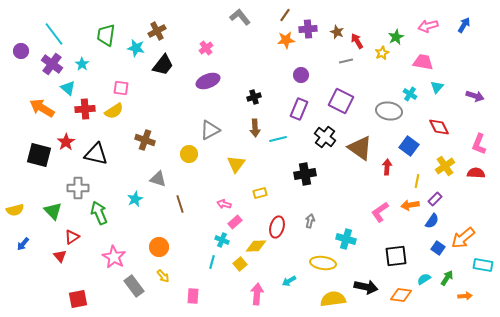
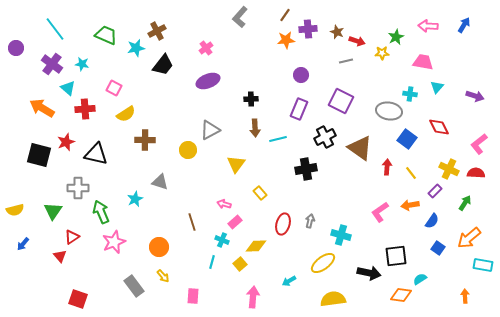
gray L-shape at (240, 17): rotated 100 degrees counterclockwise
pink arrow at (428, 26): rotated 18 degrees clockwise
cyan line at (54, 34): moved 1 px right, 5 px up
green trapezoid at (106, 35): rotated 105 degrees clockwise
red arrow at (357, 41): rotated 140 degrees clockwise
cyan star at (136, 48): rotated 24 degrees counterclockwise
purple circle at (21, 51): moved 5 px left, 3 px up
yellow star at (382, 53): rotated 24 degrees clockwise
cyan star at (82, 64): rotated 24 degrees counterclockwise
pink square at (121, 88): moved 7 px left; rotated 21 degrees clockwise
cyan cross at (410, 94): rotated 24 degrees counterclockwise
black cross at (254, 97): moved 3 px left, 2 px down; rotated 16 degrees clockwise
yellow semicircle at (114, 111): moved 12 px right, 3 px down
black cross at (325, 137): rotated 25 degrees clockwise
brown cross at (145, 140): rotated 18 degrees counterclockwise
red star at (66, 142): rotated 12 degrees clockwise
pink L-shape at (479, 144): rotated 30 degrees clockwise
blue square at (409, 146): moved 2 px left, 7 px up
yellow circle at (189, 154): moved 1 px left, 4 px up
yellow cross at (445, 166): moved 4 px right, 3 px down; rotated 30 degrees counterclockwise
black cross at (305, 174): moved 1 px right, 5 px up
gray triangle at (158, 179): moved 2 px right, 3 px down
yellow line at (417, 181): moved 6 px left, 8 px up; rotated 48 degrees counterclockwise
yellow rectangle at (260, 193): rotated 64 degrees clockwise
purple rectangle at (435, 199): moved 8 px up
brown line at (180, 204): moved 12 px right, 18 px down
green triangle at (53, 211): rotated 18 degrees clockwise
green arrow at (99, 213): moved 2 px right, 1 px up
red ellipse at (277, 227): moved 6 px right, 3 px up
orange arrow at (463, 238): moved 6 px right
cyan cross at (346, 239): moved 5 px left, 4 px up
pink star at (114, 257): moved 15 px up; rotated 20 degrees clockwise
yellow ellipse at (323, 263): rotated 45 degrees counterclockwise
green arrow at (447, 278): moved 18 px right, 75 px up
cyan semicircle at (424, 279): moved 4 px left
black arrow at (366, 287): moved 3 px right, 14 px up
pink arrow at (257, 294): moved 4 px left, 3 px down
orange arrow at (465, 296): rotated 88 degrees counterclockwise
red square at (78, 299): rotated 30 degrees clockwise
